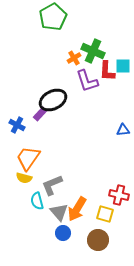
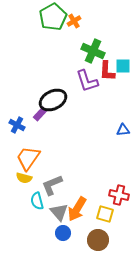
orange cross: moved 37 px up
